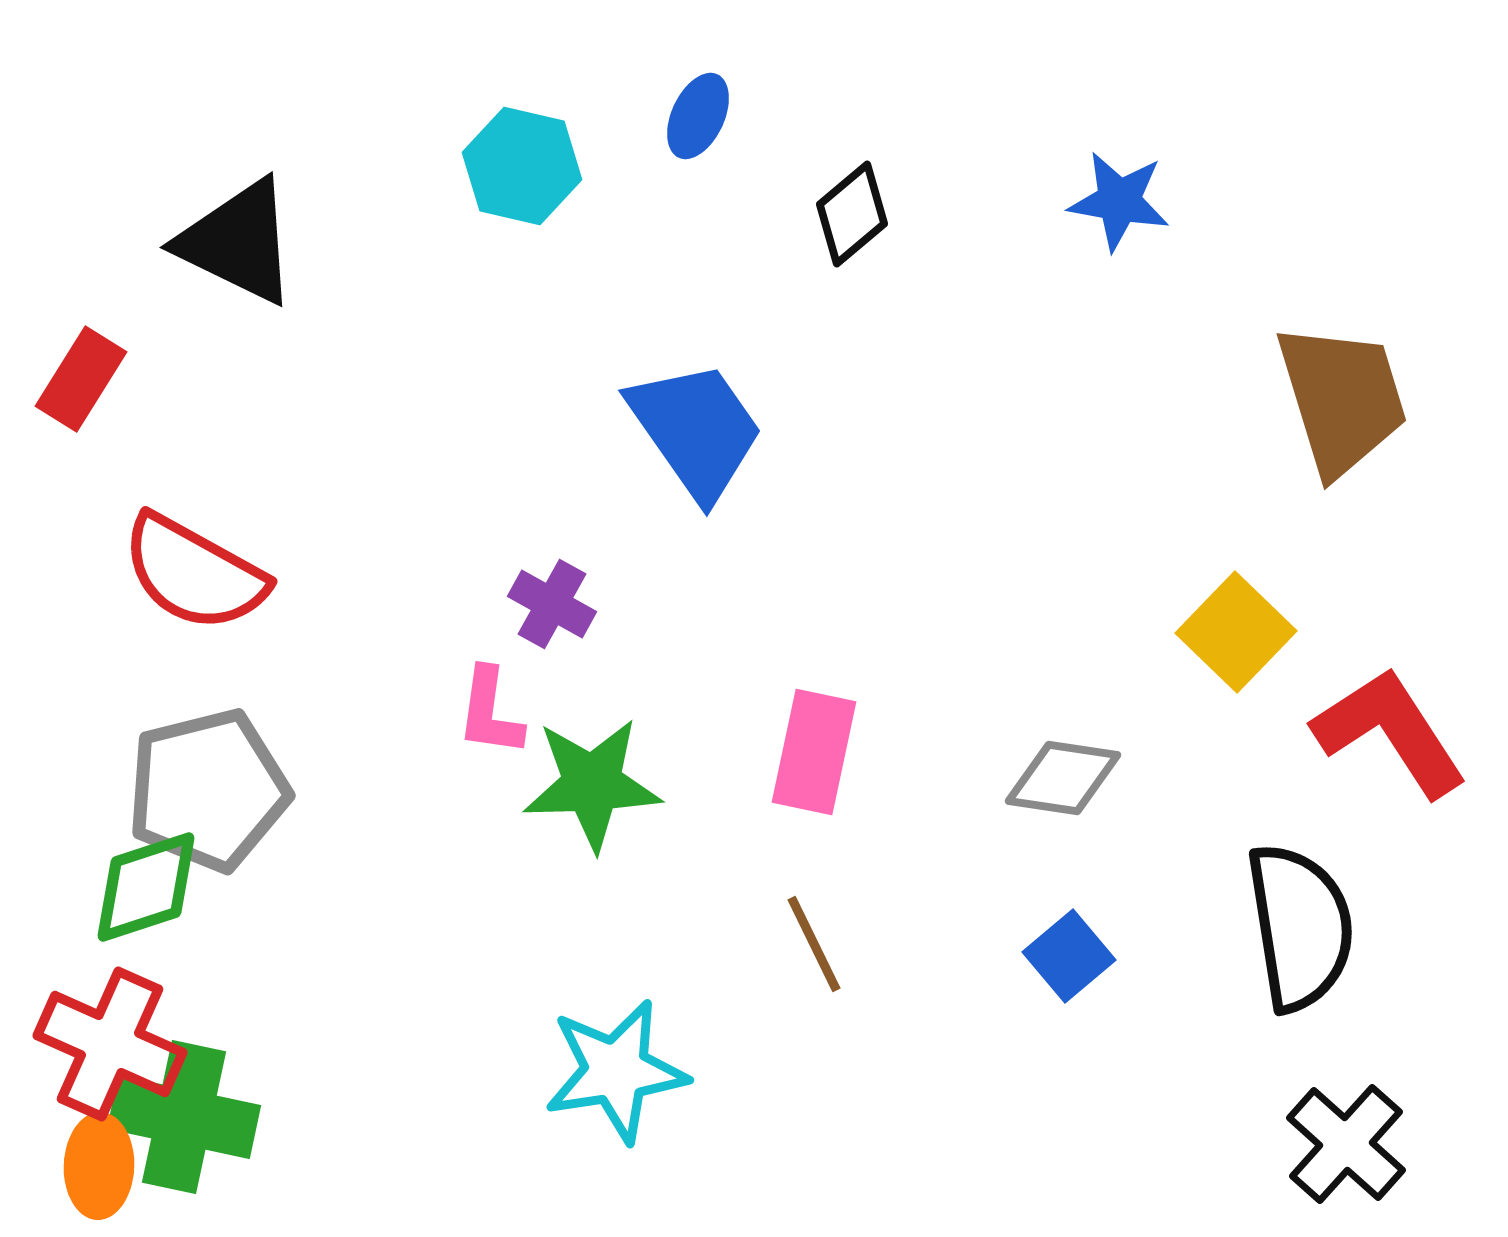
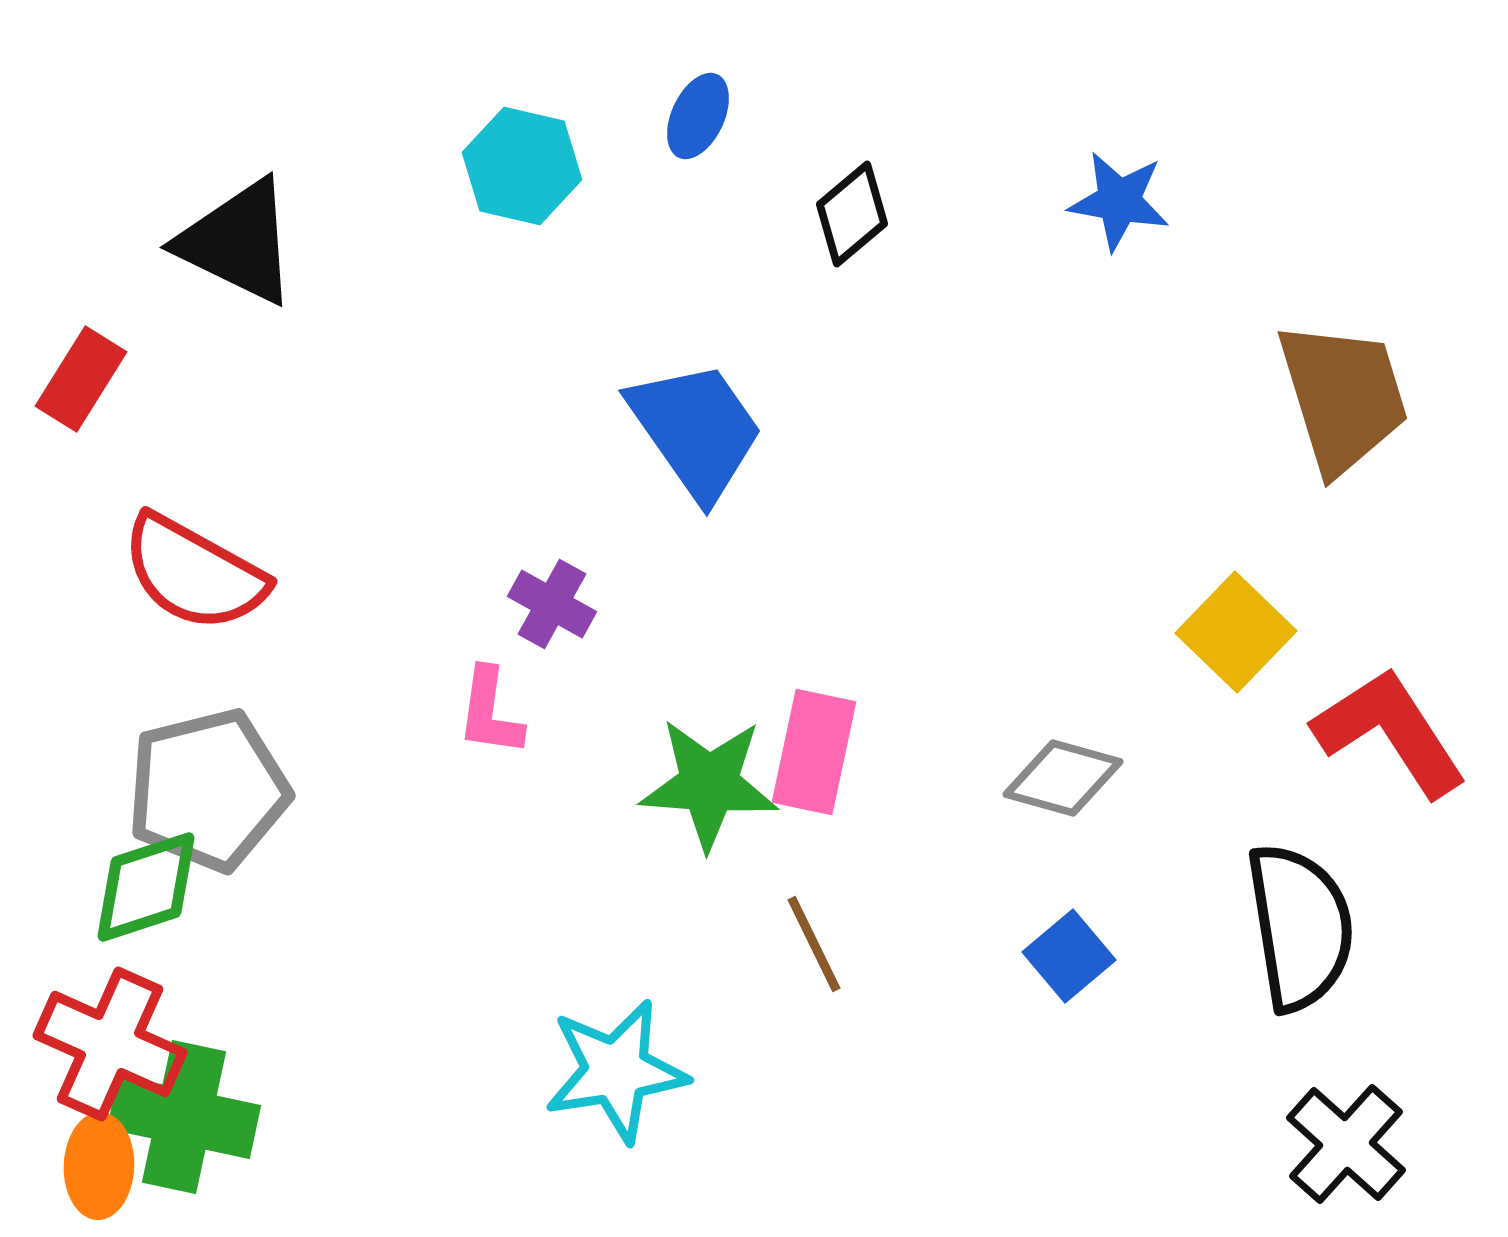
brown trapezoid: moved 1 px right, 2 px up
gray diamond: rotated 7 degrees clockwise
green star: moved 117 px right; rotated 6 degrees clockwise
